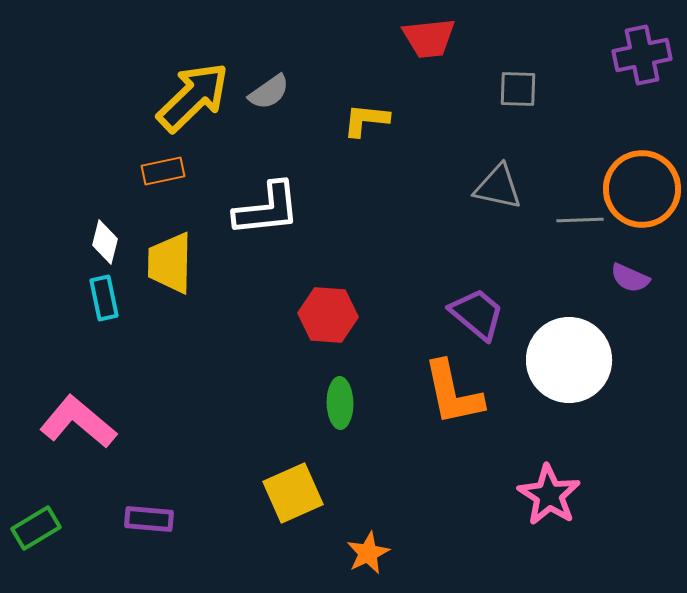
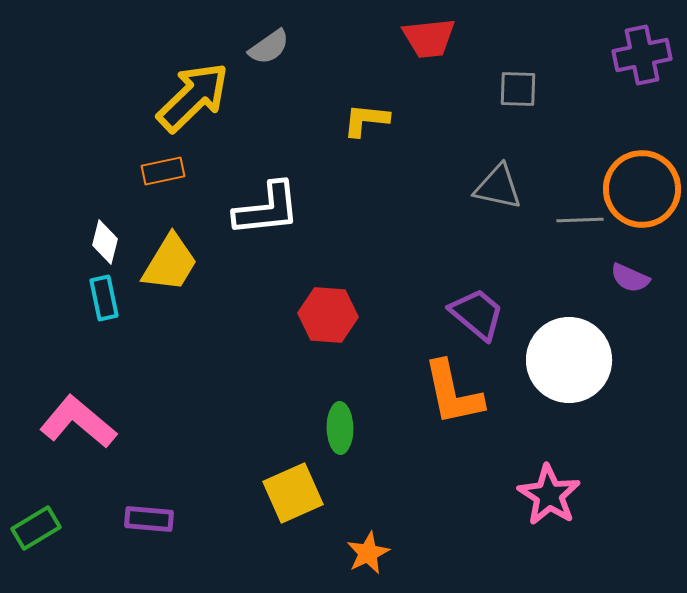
gray semicircle: moved 45 px up
yellow trapezoid: rotated 150 degrees counterclockwise
green ellipse: moved 25 px down
